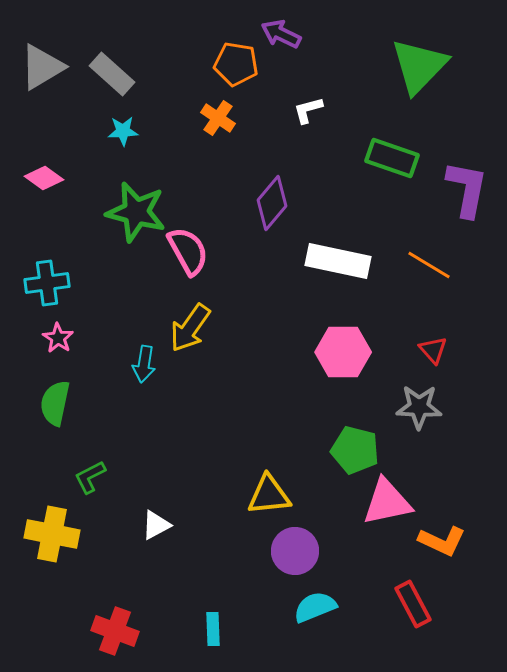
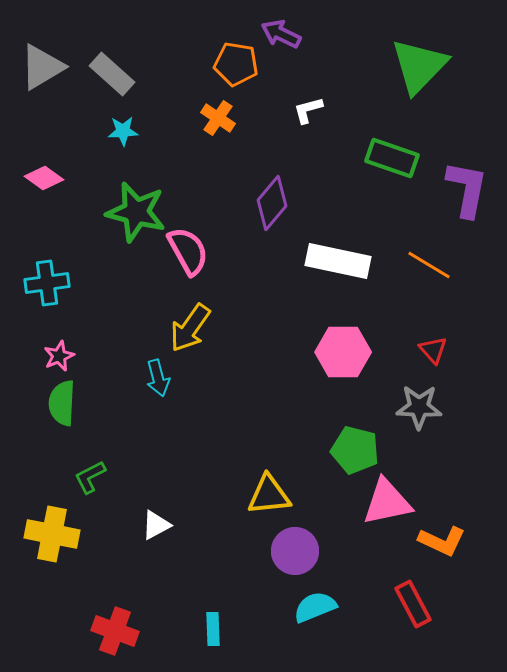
pink star: moved 1 px right, 18 px down; rotated 16 degrees clockwise
cyan arrow: moved 14 px right, 14 px down; rotated 24 degrees counterclockwise
green semicircle: moved 7 px right; rotated 9 degrees counterclockwise
